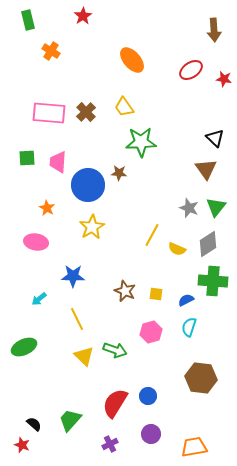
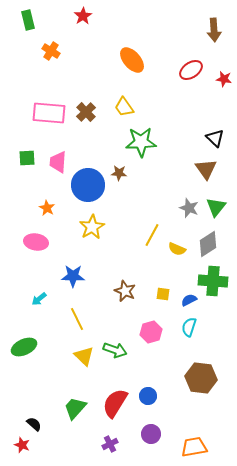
yellow square at (156, 294): moved 7 px right
blue semicircle at (186, 300): moved 3 px right
green trapezoid at (70, 420): moved 5 px right, 12 px up
